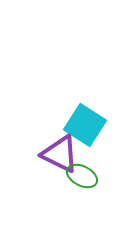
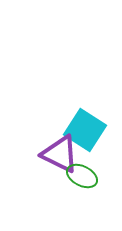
cyan square: moved 5 px down
